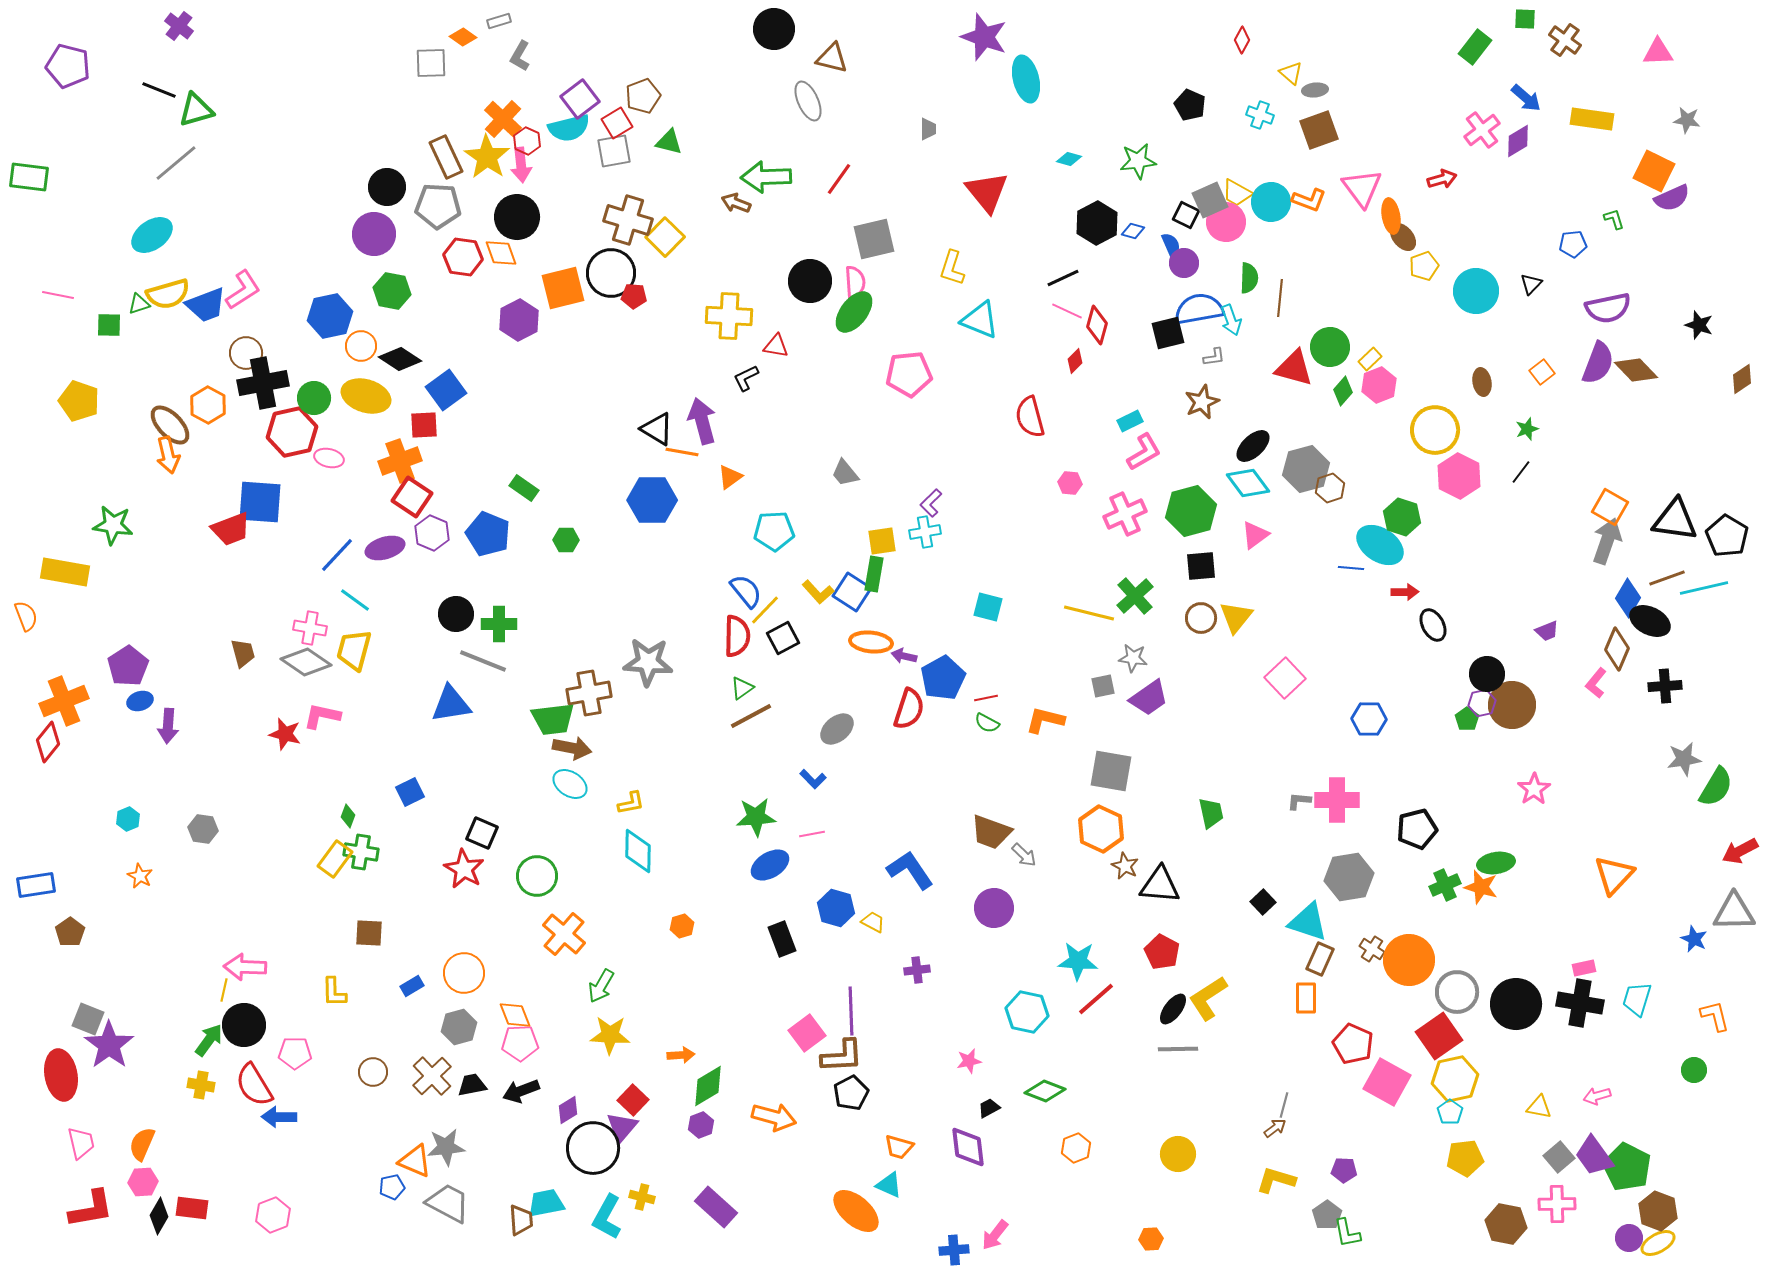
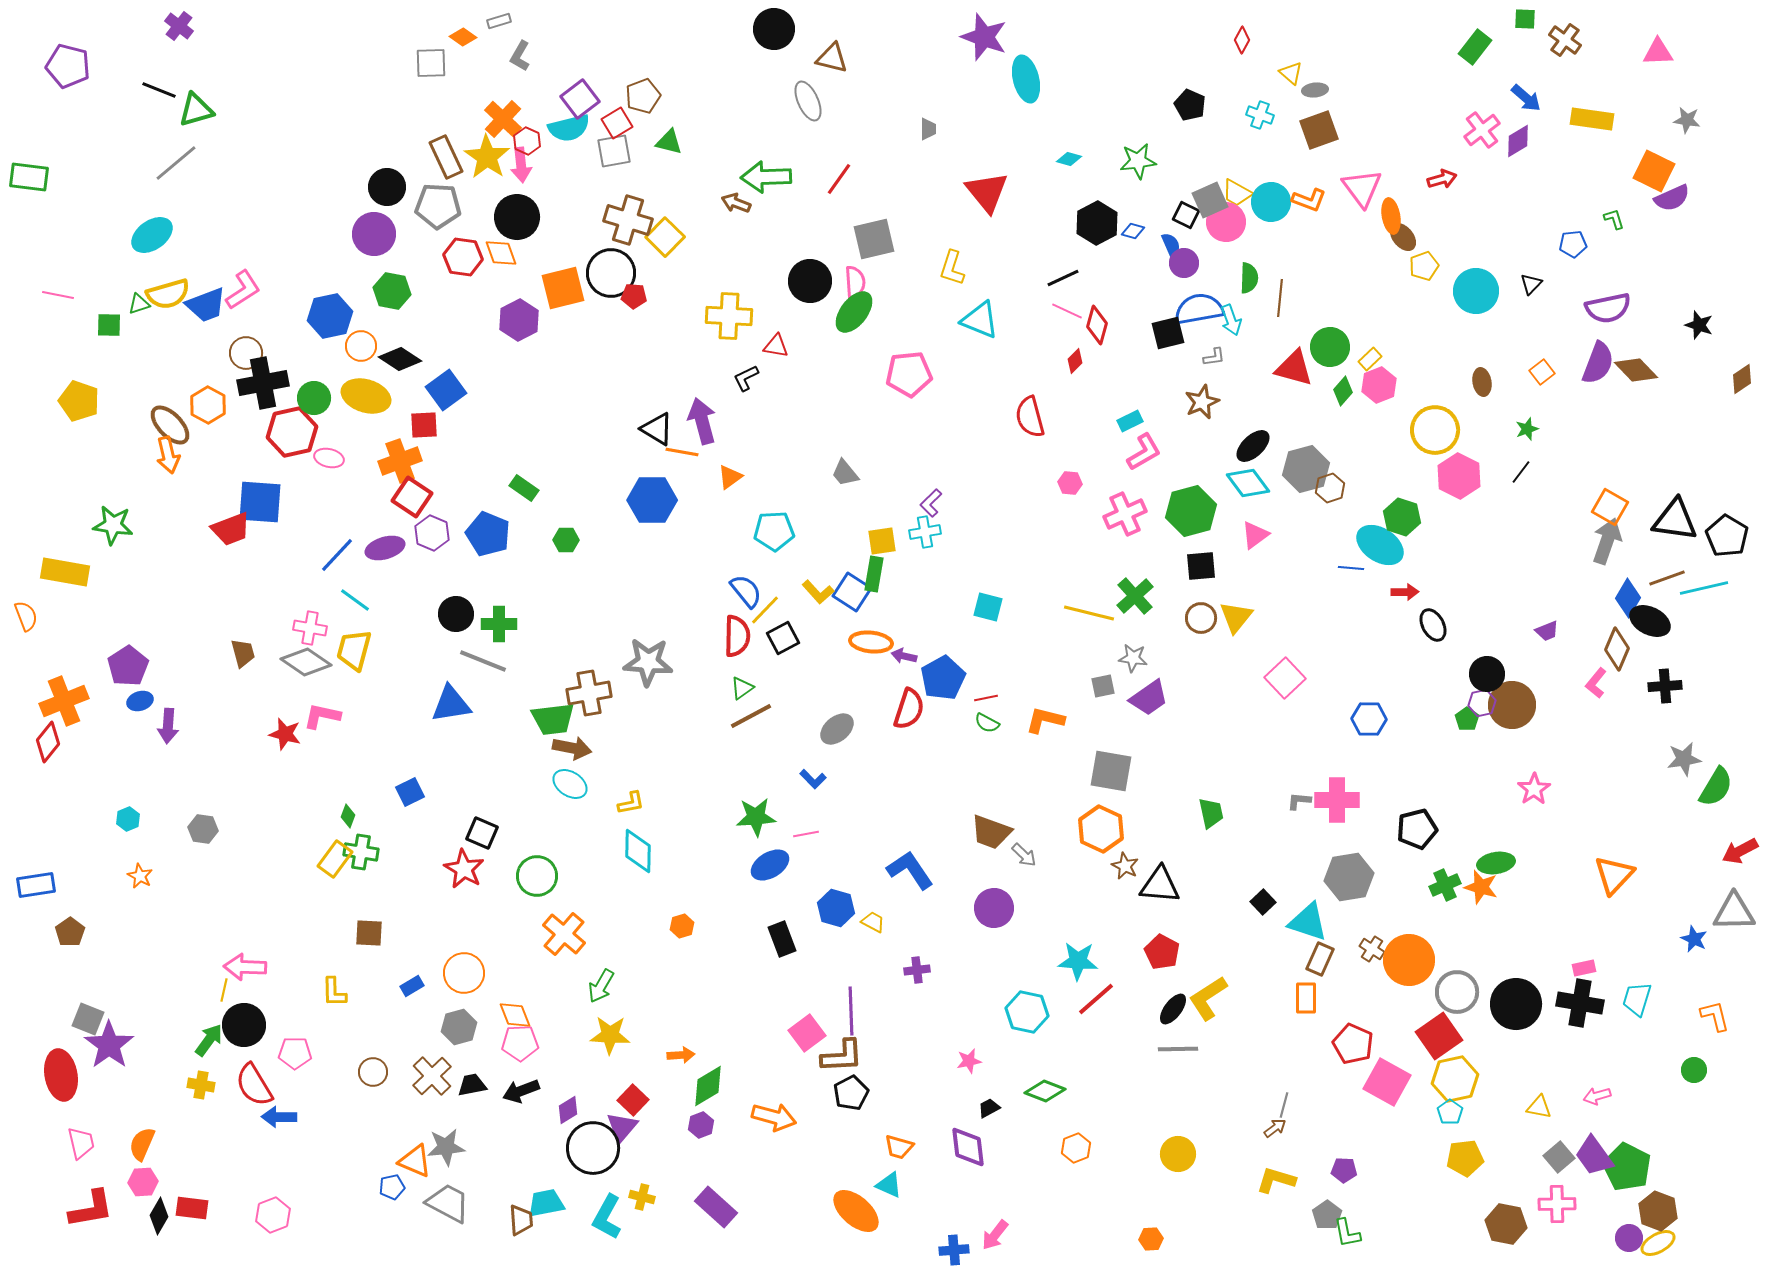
pink line at (812, 834): moved 6 px left
